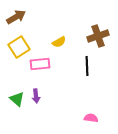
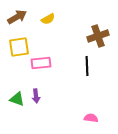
brown arrow: moved 1 px right
yellow semicircle: moved 11 px left, 23 px up
yellow square: rotated 25 degrees clockwise
pink rectangle: moved 1 px right, 1 px up
green triangle: rotated 21 degrees counterclockwise
